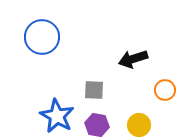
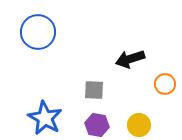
blue circle: moved 4 px left, 5 px up
black arrow: moved 3 px left
orange circle: moved 6 px up
blue star: moved 12 px left, 2 px down
